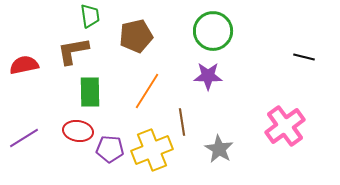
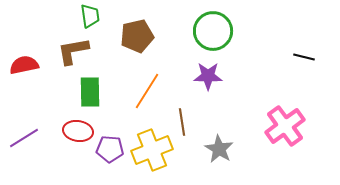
brown pentagon: moved 1 px right
